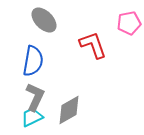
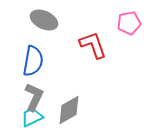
gray ellipse: rotated 20 degrees counterclockwise
gray L-shape: moved 1 px left
